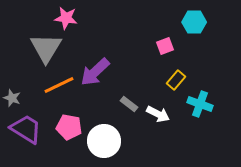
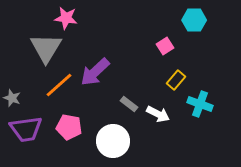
cyan hexagon: moved 2 px up
pink square: rotated 12 degrees counterclockwise
orange line: rotated 16 degrees counterclockwise
purple trapezoid: rotated 140 degrees clockwise
white circle: moved 9 px right
